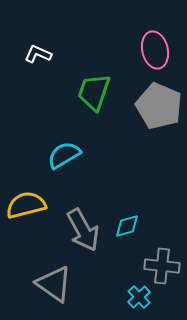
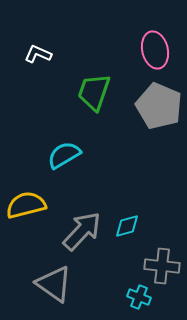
gray arrow: moved 1 px left, 1 px down; rotated 108 degrees counterclockwise
cyan cross: rotated 25 degrees counterclockwise
